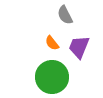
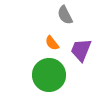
purple trapezoid: moved 2 px right, 3 px down
green circle: moved 3 px left, 2 px up
